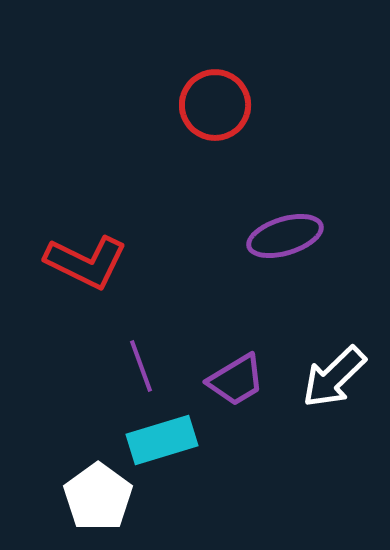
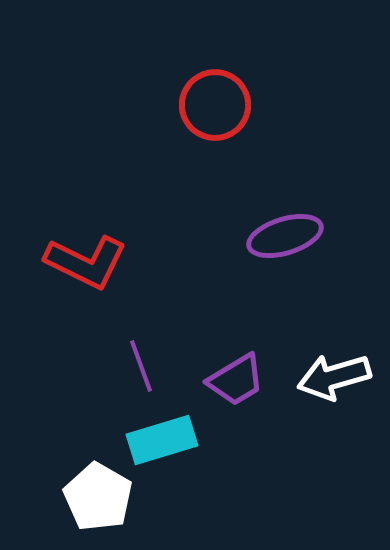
white arrow: rotated 28 degrees clockwise
white pentagon: rotated 6 degrees counterclockwise
